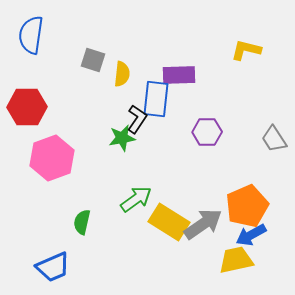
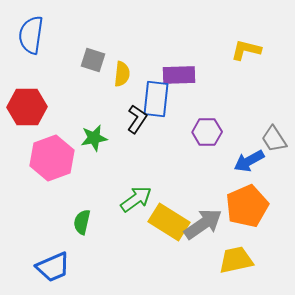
green star: moved 28 px left
blue arrow: moved 2 px left, 74 px up
